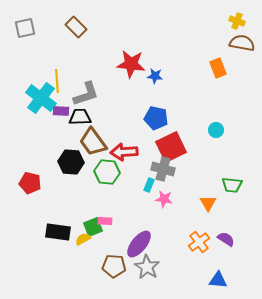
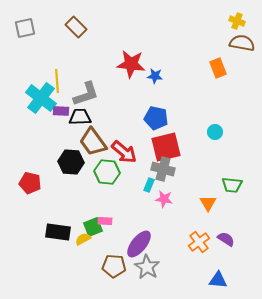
cyan circle: moved 1 px left, 2 px down
red square: moved 5 px left; rotated 12 degrees clockwise
red arrow: rotated 136 degrees counterclockwise
